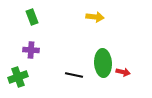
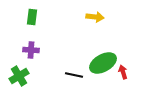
green rectangle: rotated 28 degrees clockwise
green ellipse: rotated 64 degrees clockwise
red arrow: rotated 120 degrees counterclockwise
green cross: moved 1 px right, 1 px up; rotated 12 degrees counterclockwise
